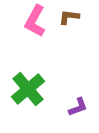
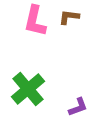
pink L-shape: rotated 16 degrees counterclockwise
